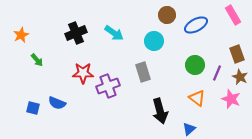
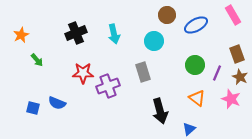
cyan arrow: moved 1 px down; rotated 42 degrees clockwise
